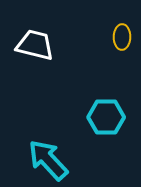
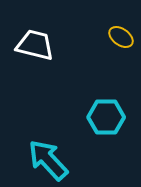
yellow ellipse: moved 1 px left; rotated 55 degrees counterclockwise
